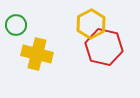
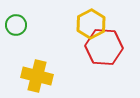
red hexagon: rotated 9 degrees counterclockwise
yellow cross: moved 22 px down
